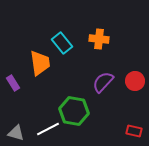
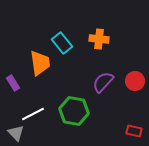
white line: moved 15 px left, 15 px up
gray triangle: rotated 30 degrees clockwise
